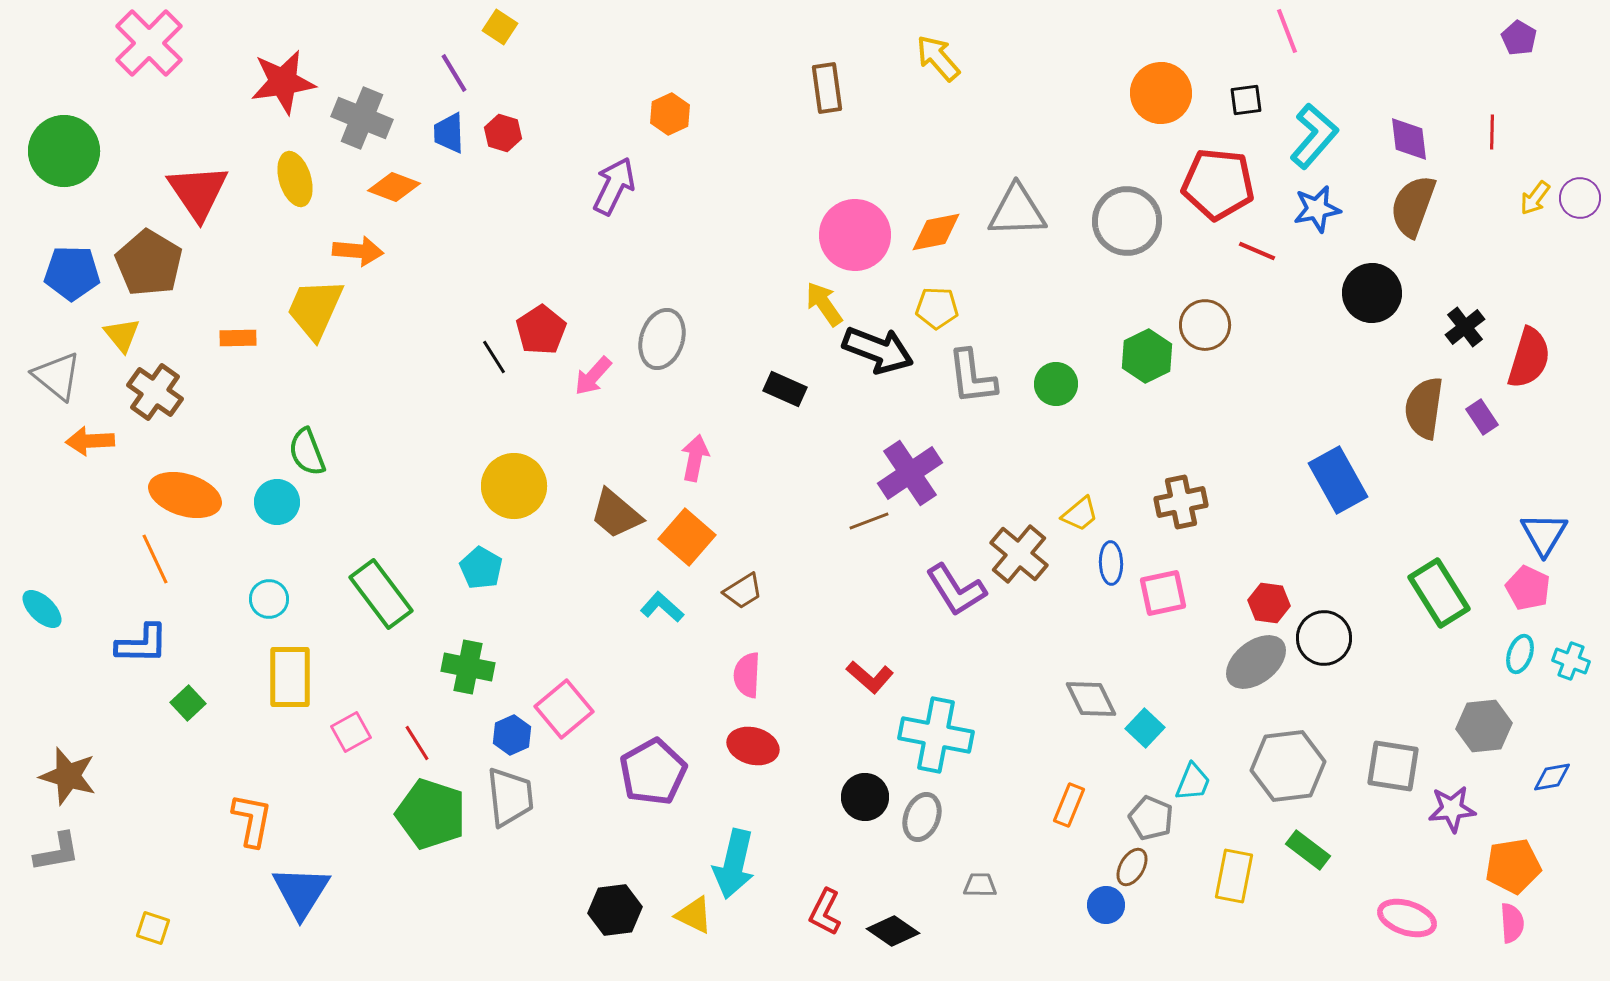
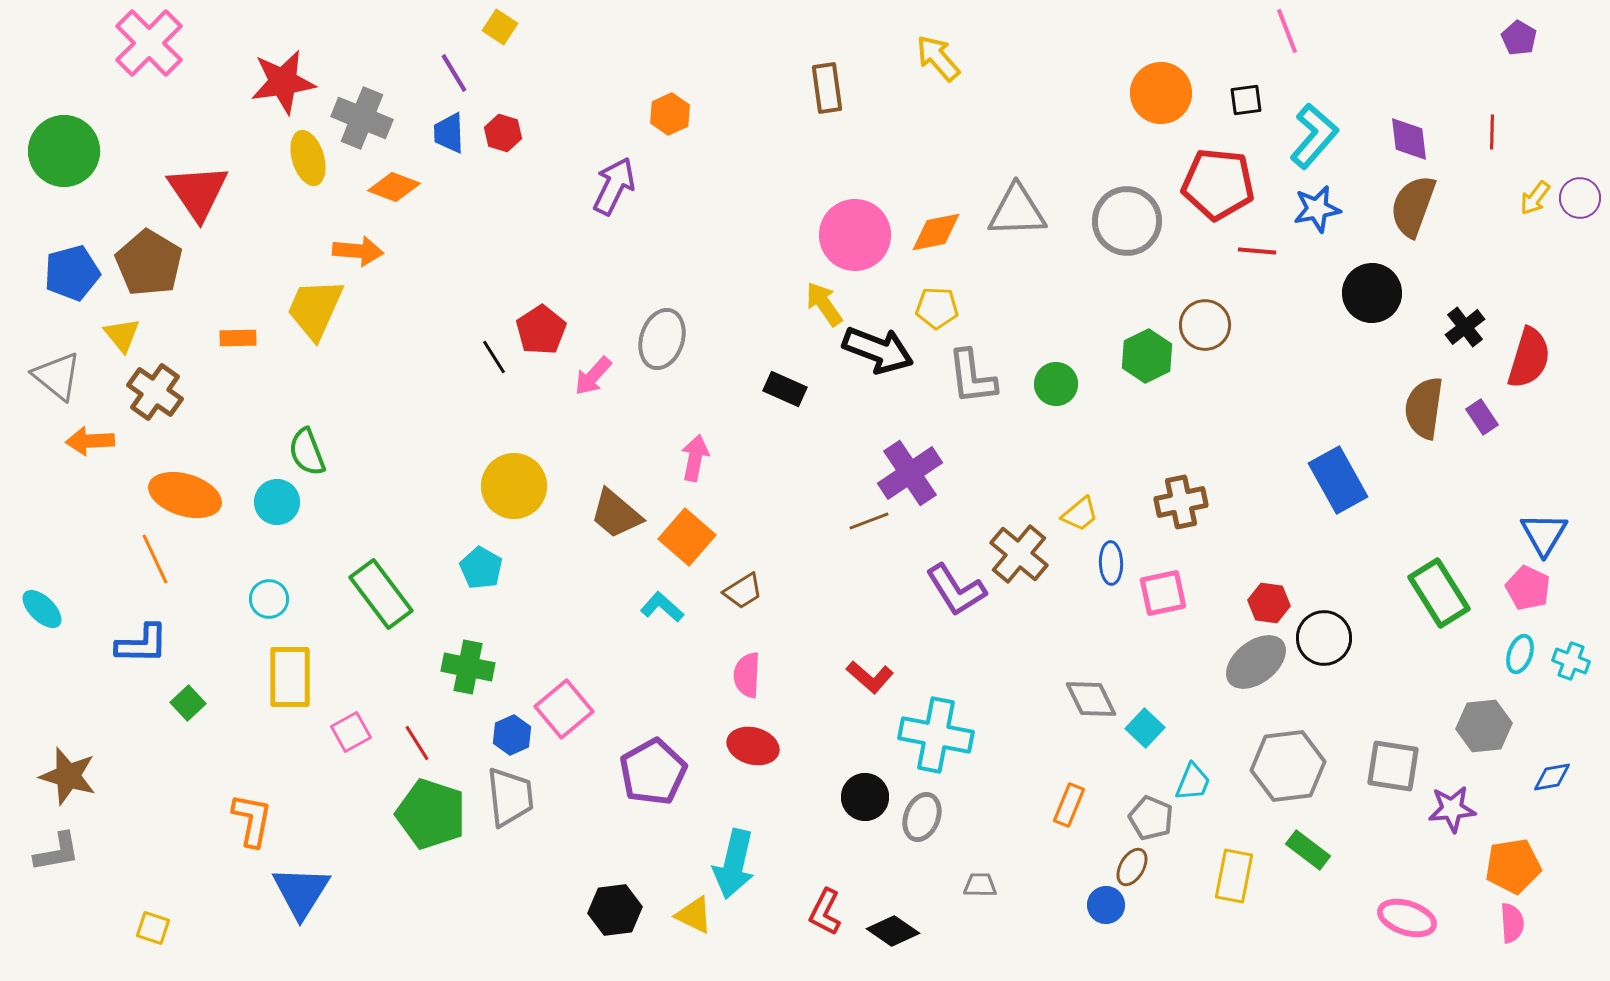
yellow ellipse at (295, 179): moved 13 px right, 21 px up
red line at (1257, 251): rotated 18 degrees counterclockwise
blue pentagon at (72, 273): rotated 16 degrees counterclockwise
